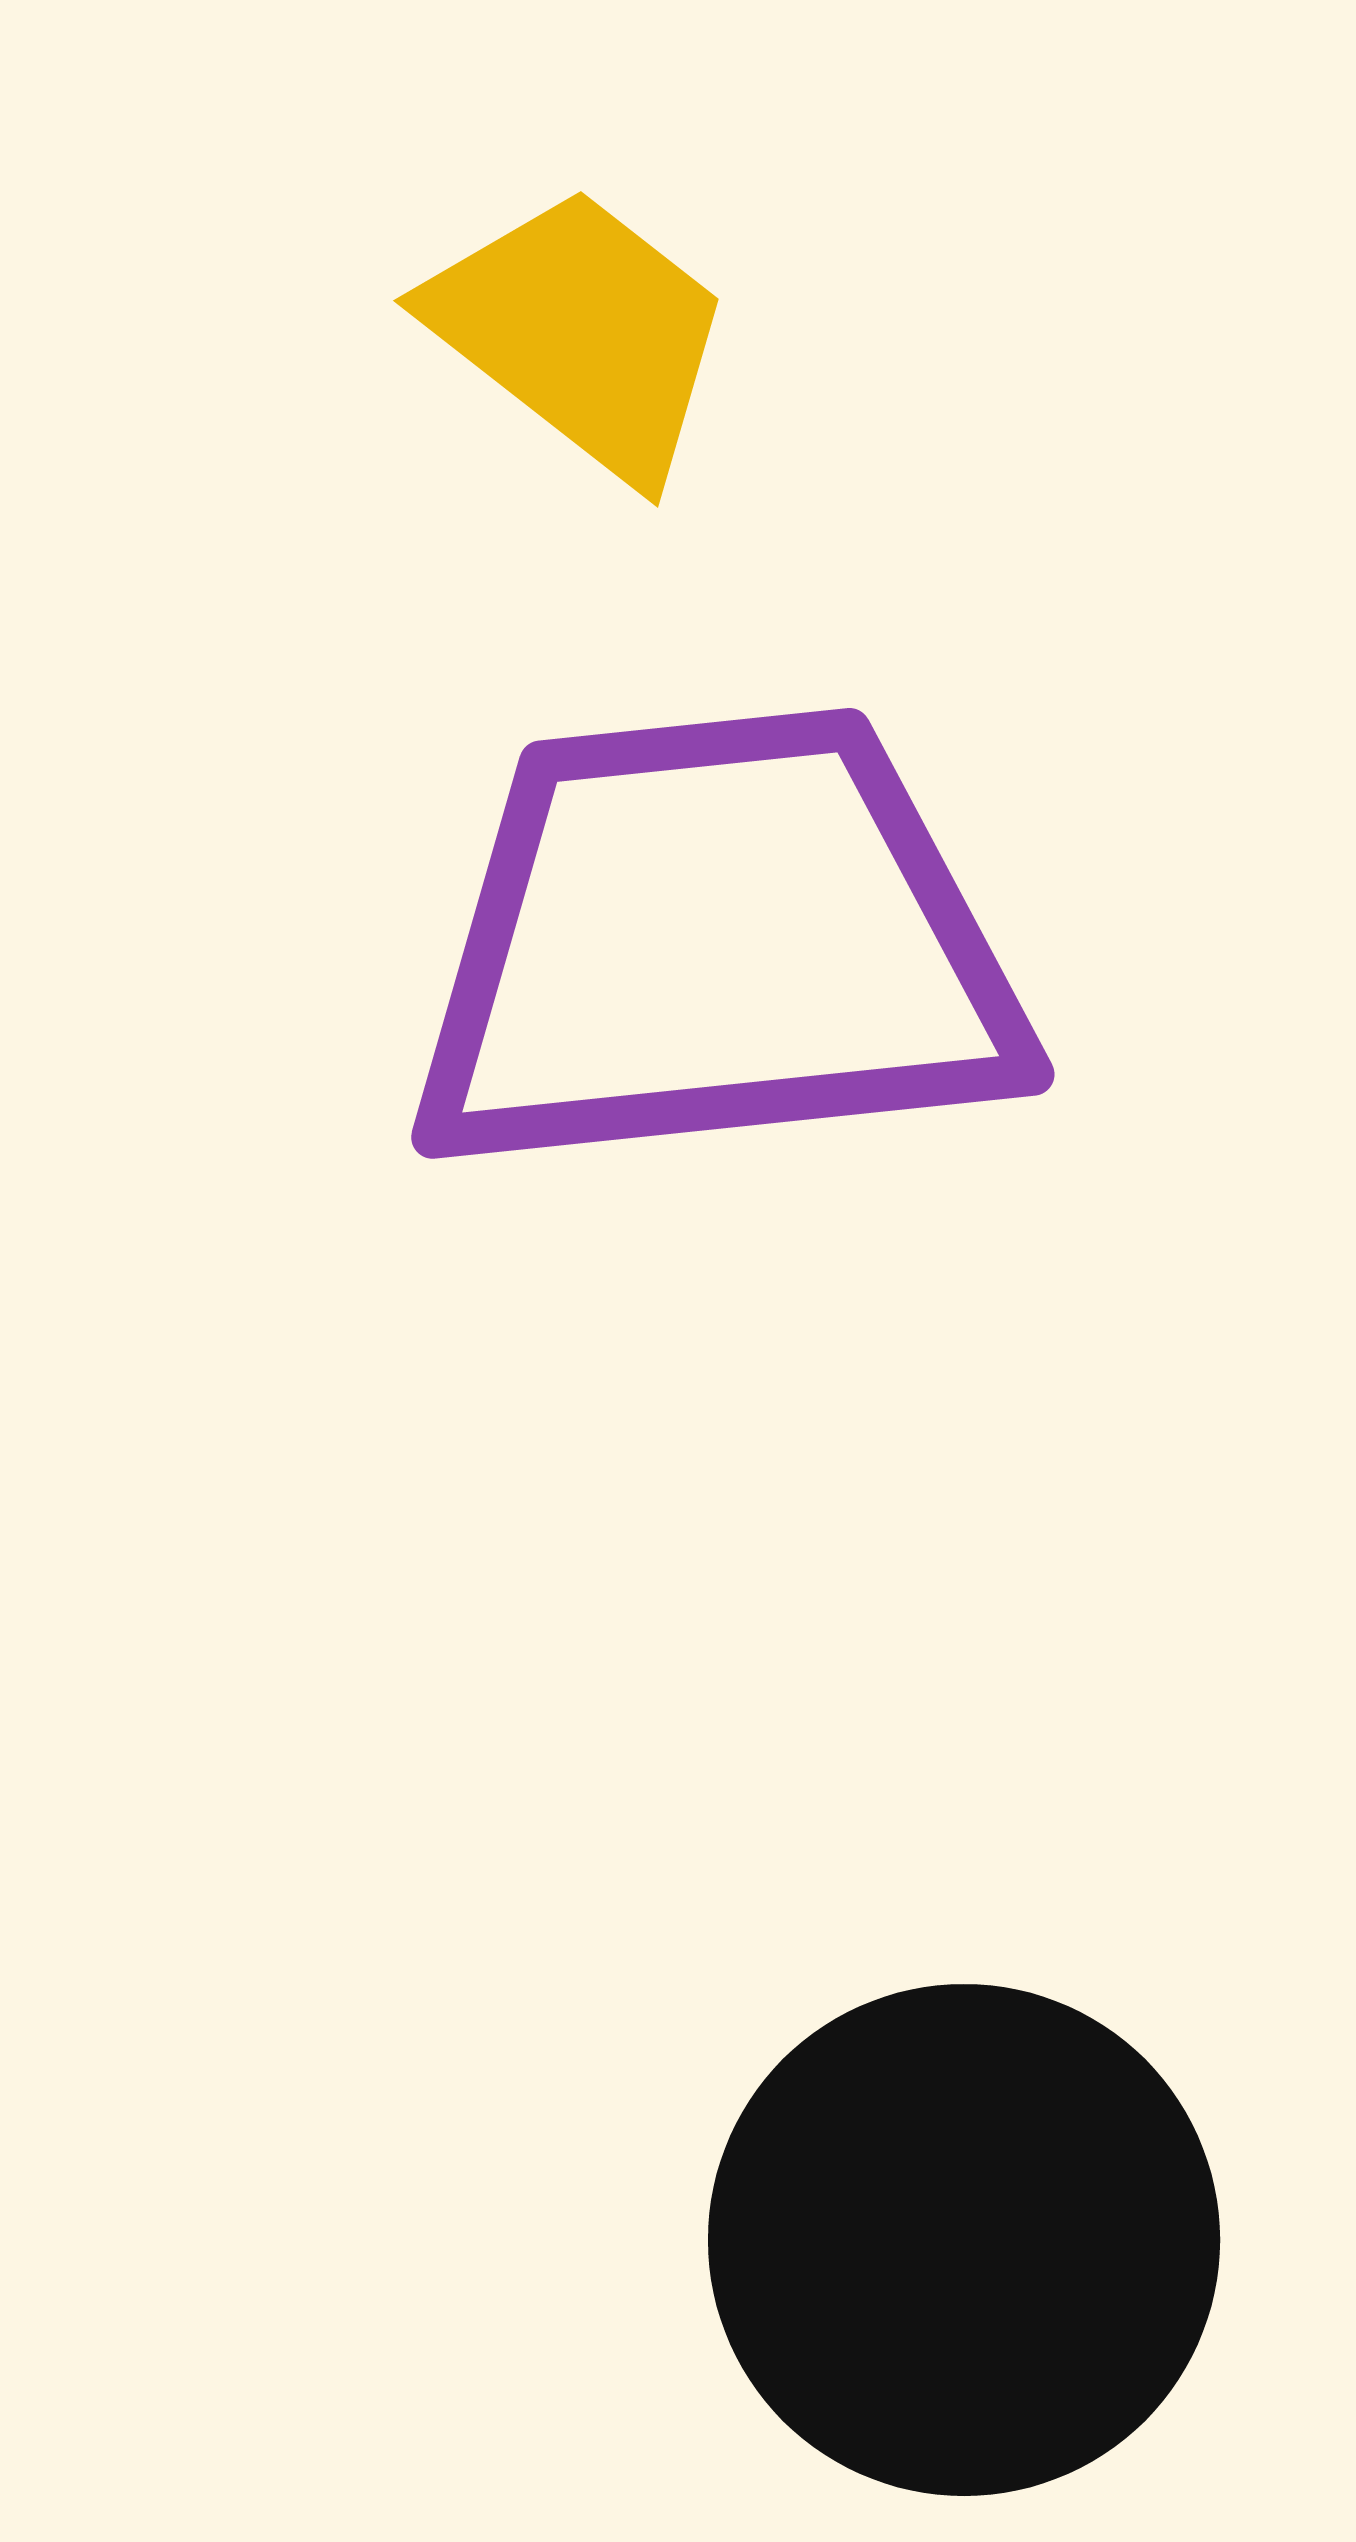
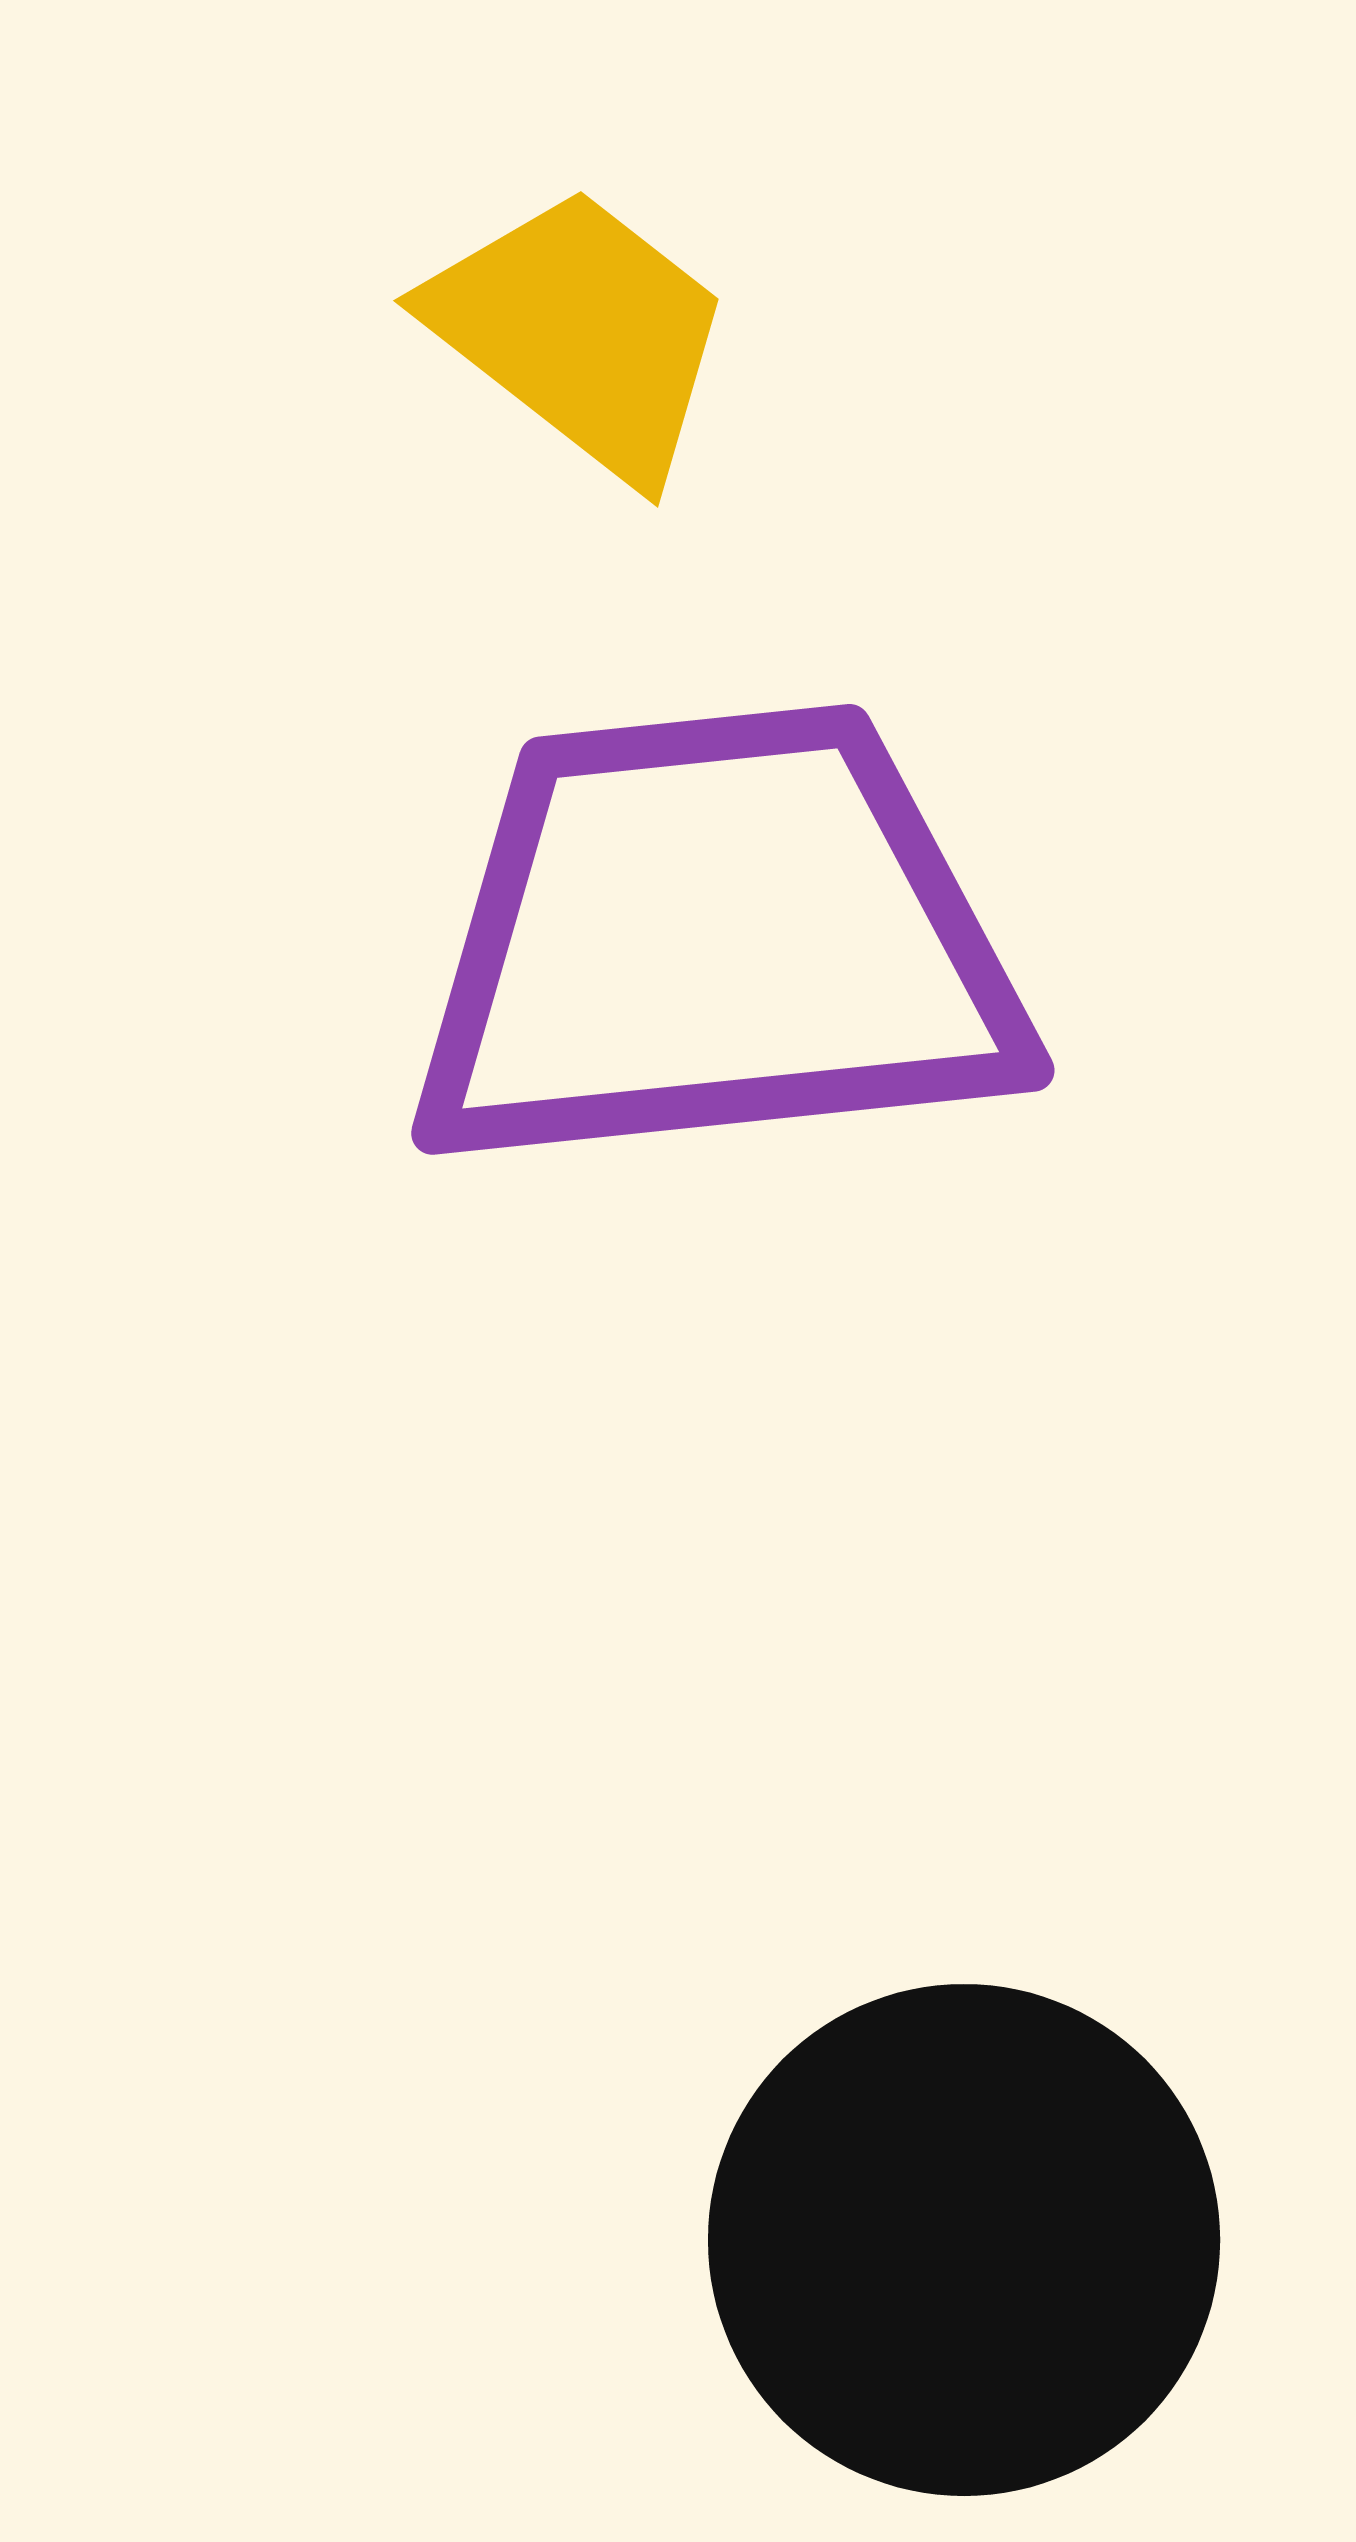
purple trapezoid: moved 4 px up
